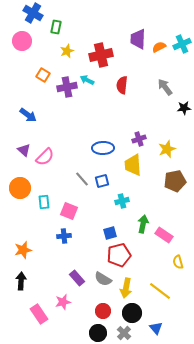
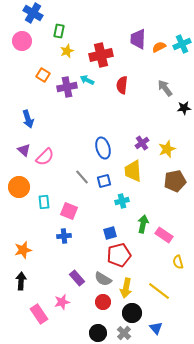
green rectangle at (56, 27): moved 3 px right, 4 px down
gray arrow at (165, 87): moved 1 px down
blue arrow at (28, 115): moved 4 px down; rotated 36 degrees clockwise
purple cross at (139, 139): moved 3 px right, 4 px down; rotated 16 degrees counterclockwise
blue ellipse at (103, 148): rotated 75 degrees clockwise
yellow trapezoid at (133, 165): moved 6 px down
gray line at (82, 179): moved 2 px up
blue square at (102, 181): moved 2 px right
orange circle at (20, 188): moved 1 px left, 1 px up
yellow line at (160, 291): moved 1 px left
pink star at (63, 302): moved 1 px left
red circle at (103, 311): moved 9 px up
